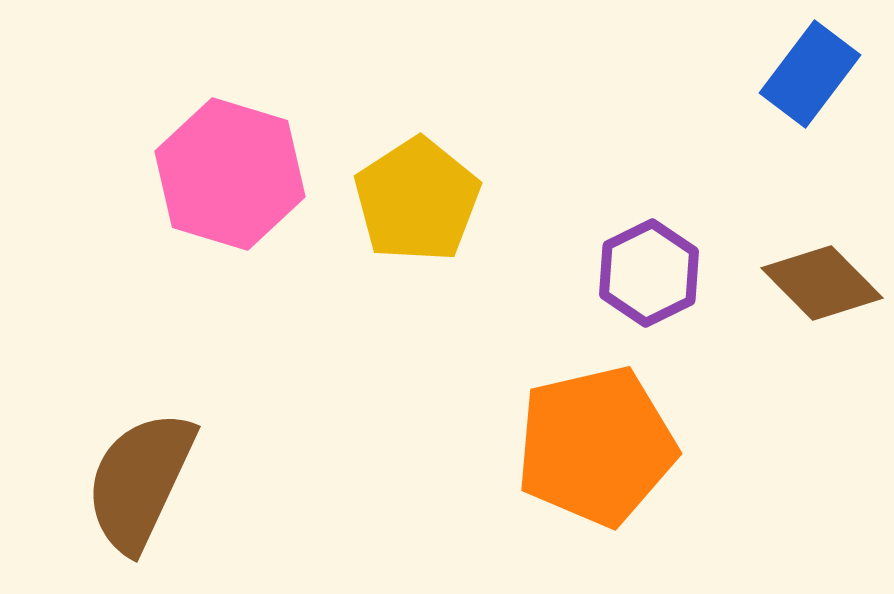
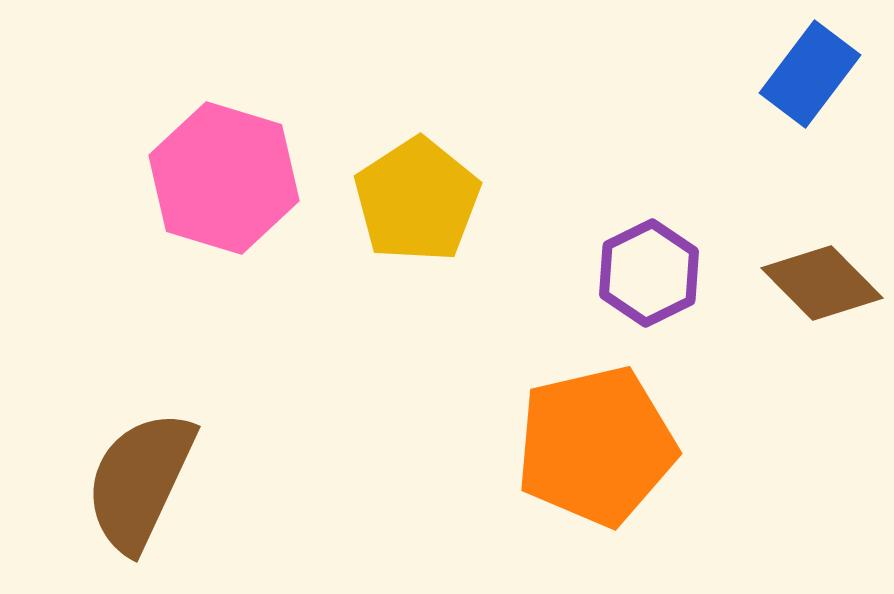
pink hexagon: moved 6 px left, 4 px down
